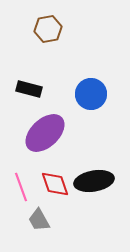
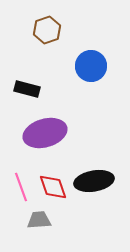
brown hexagon: moved 1 px left, 1 px down; rotated 8 degrees counterclockwise
black rectangle: moved 2 px left
blue circle: moved 28 px up
purple ellipse: rotated 27 degrees clockwise
red diamond: moved 2 px left, 3 px down
gray trapezoid: rotated 115 degrees clockwise
